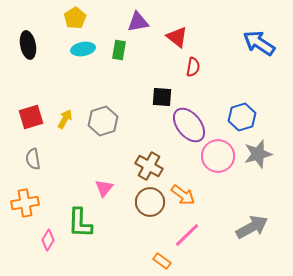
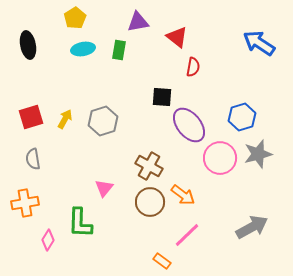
pink circle: moved 2 px right, 2 px down
